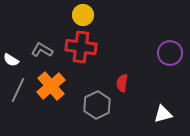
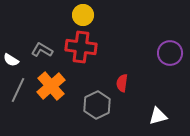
white triangle: moved 5 px left, 2 px down
